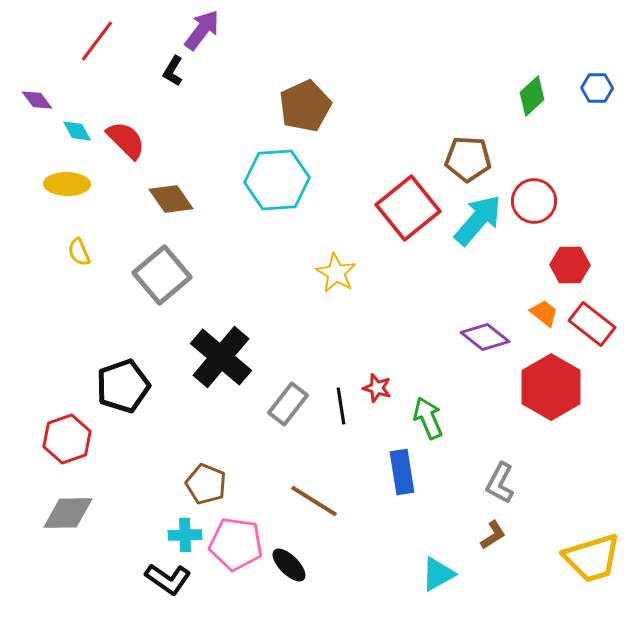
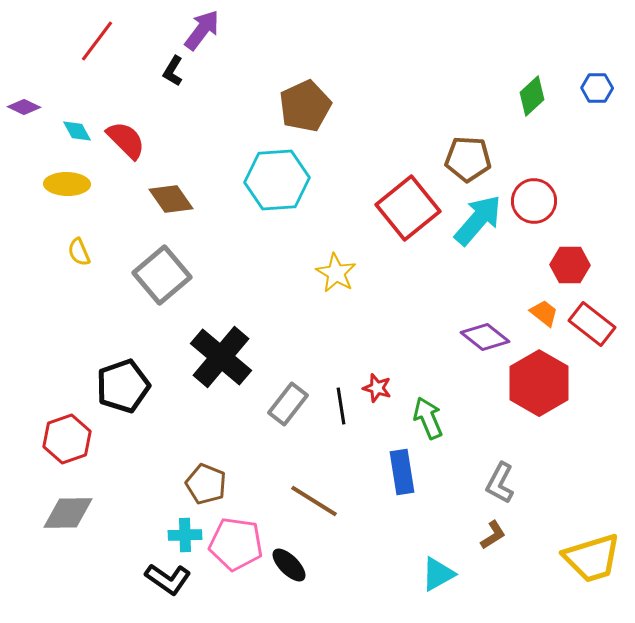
purple diamond at (37, 100): moved 13 px left, 7 px down; rotated 28 degrees counterclockwise
red hexagon at (551, 387): moved 12 px left, 4 px up
